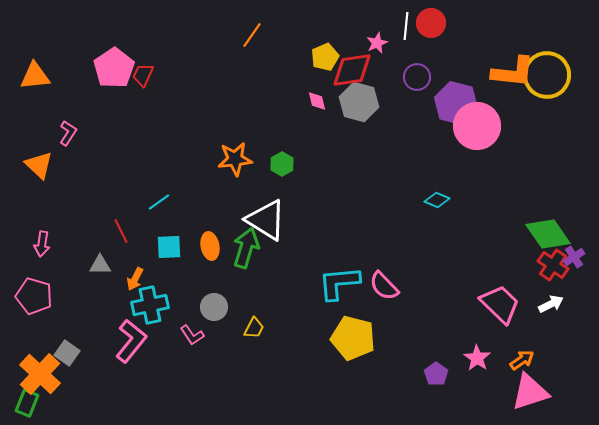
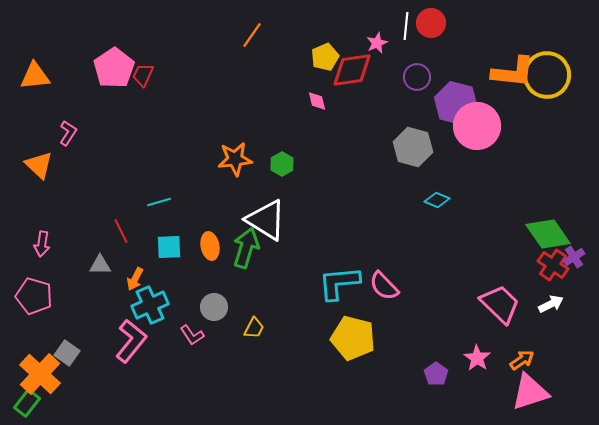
gray hexagon at (359, 102): moved 54 px right, 45 px down
cyan line at (159, 202): rotated 20 degrees clockwise
cyan cross at (150, 305): rotated 12 degrees counterclockwise
green rectangle at (27, 403): rotated 16 degrees clockwise
